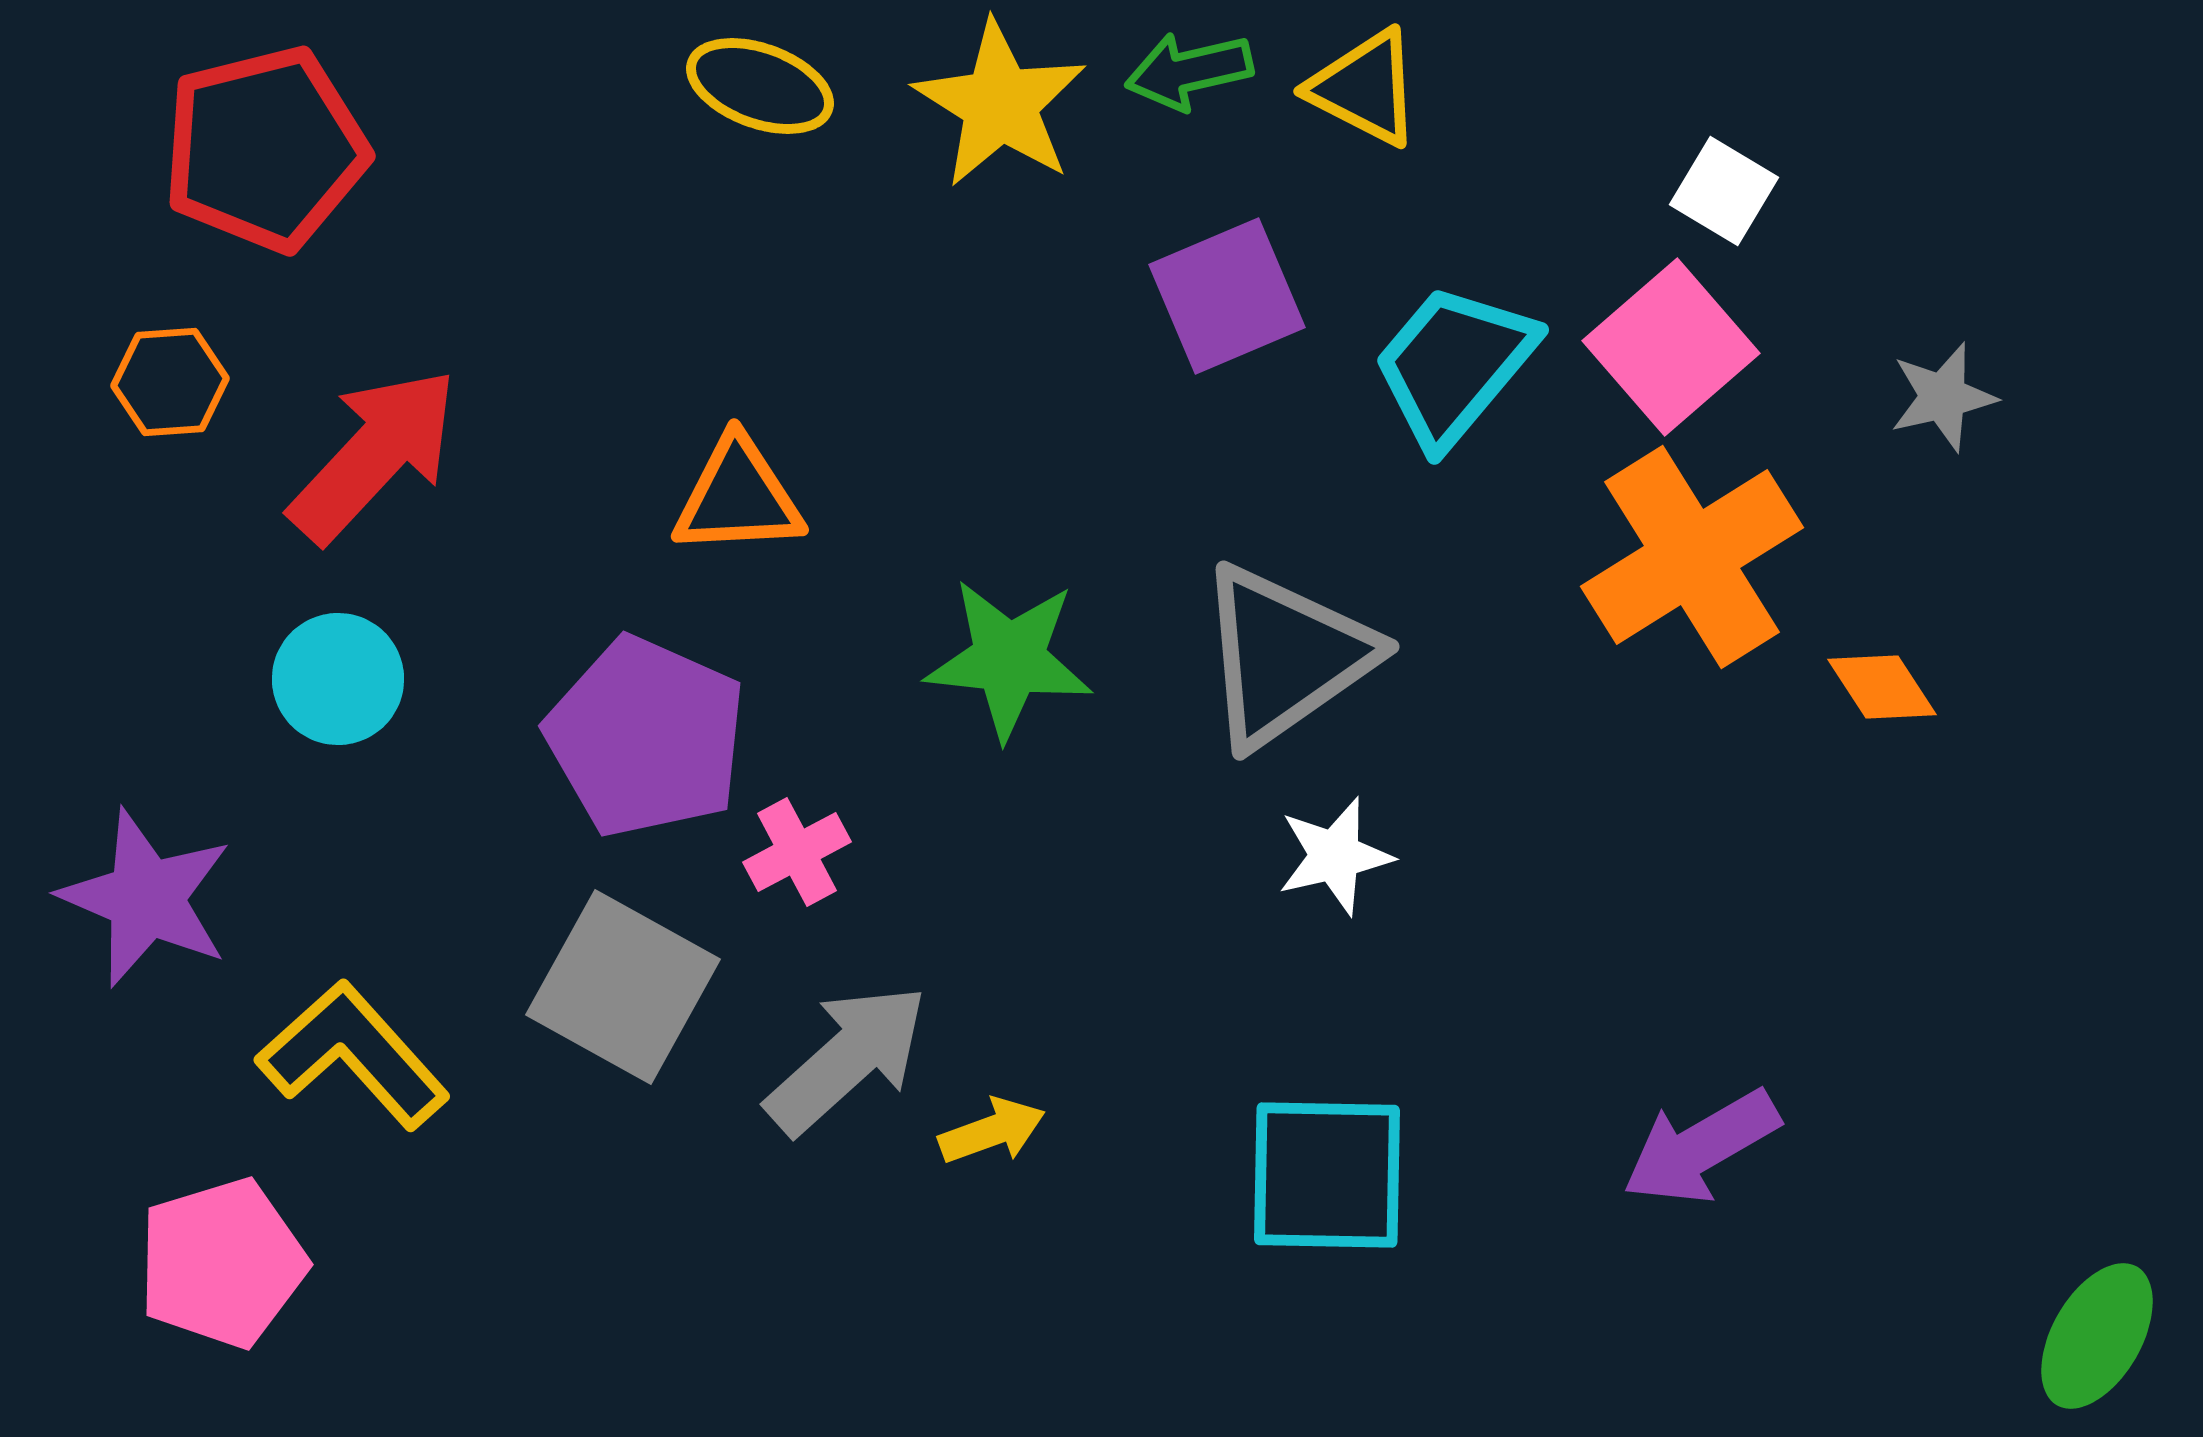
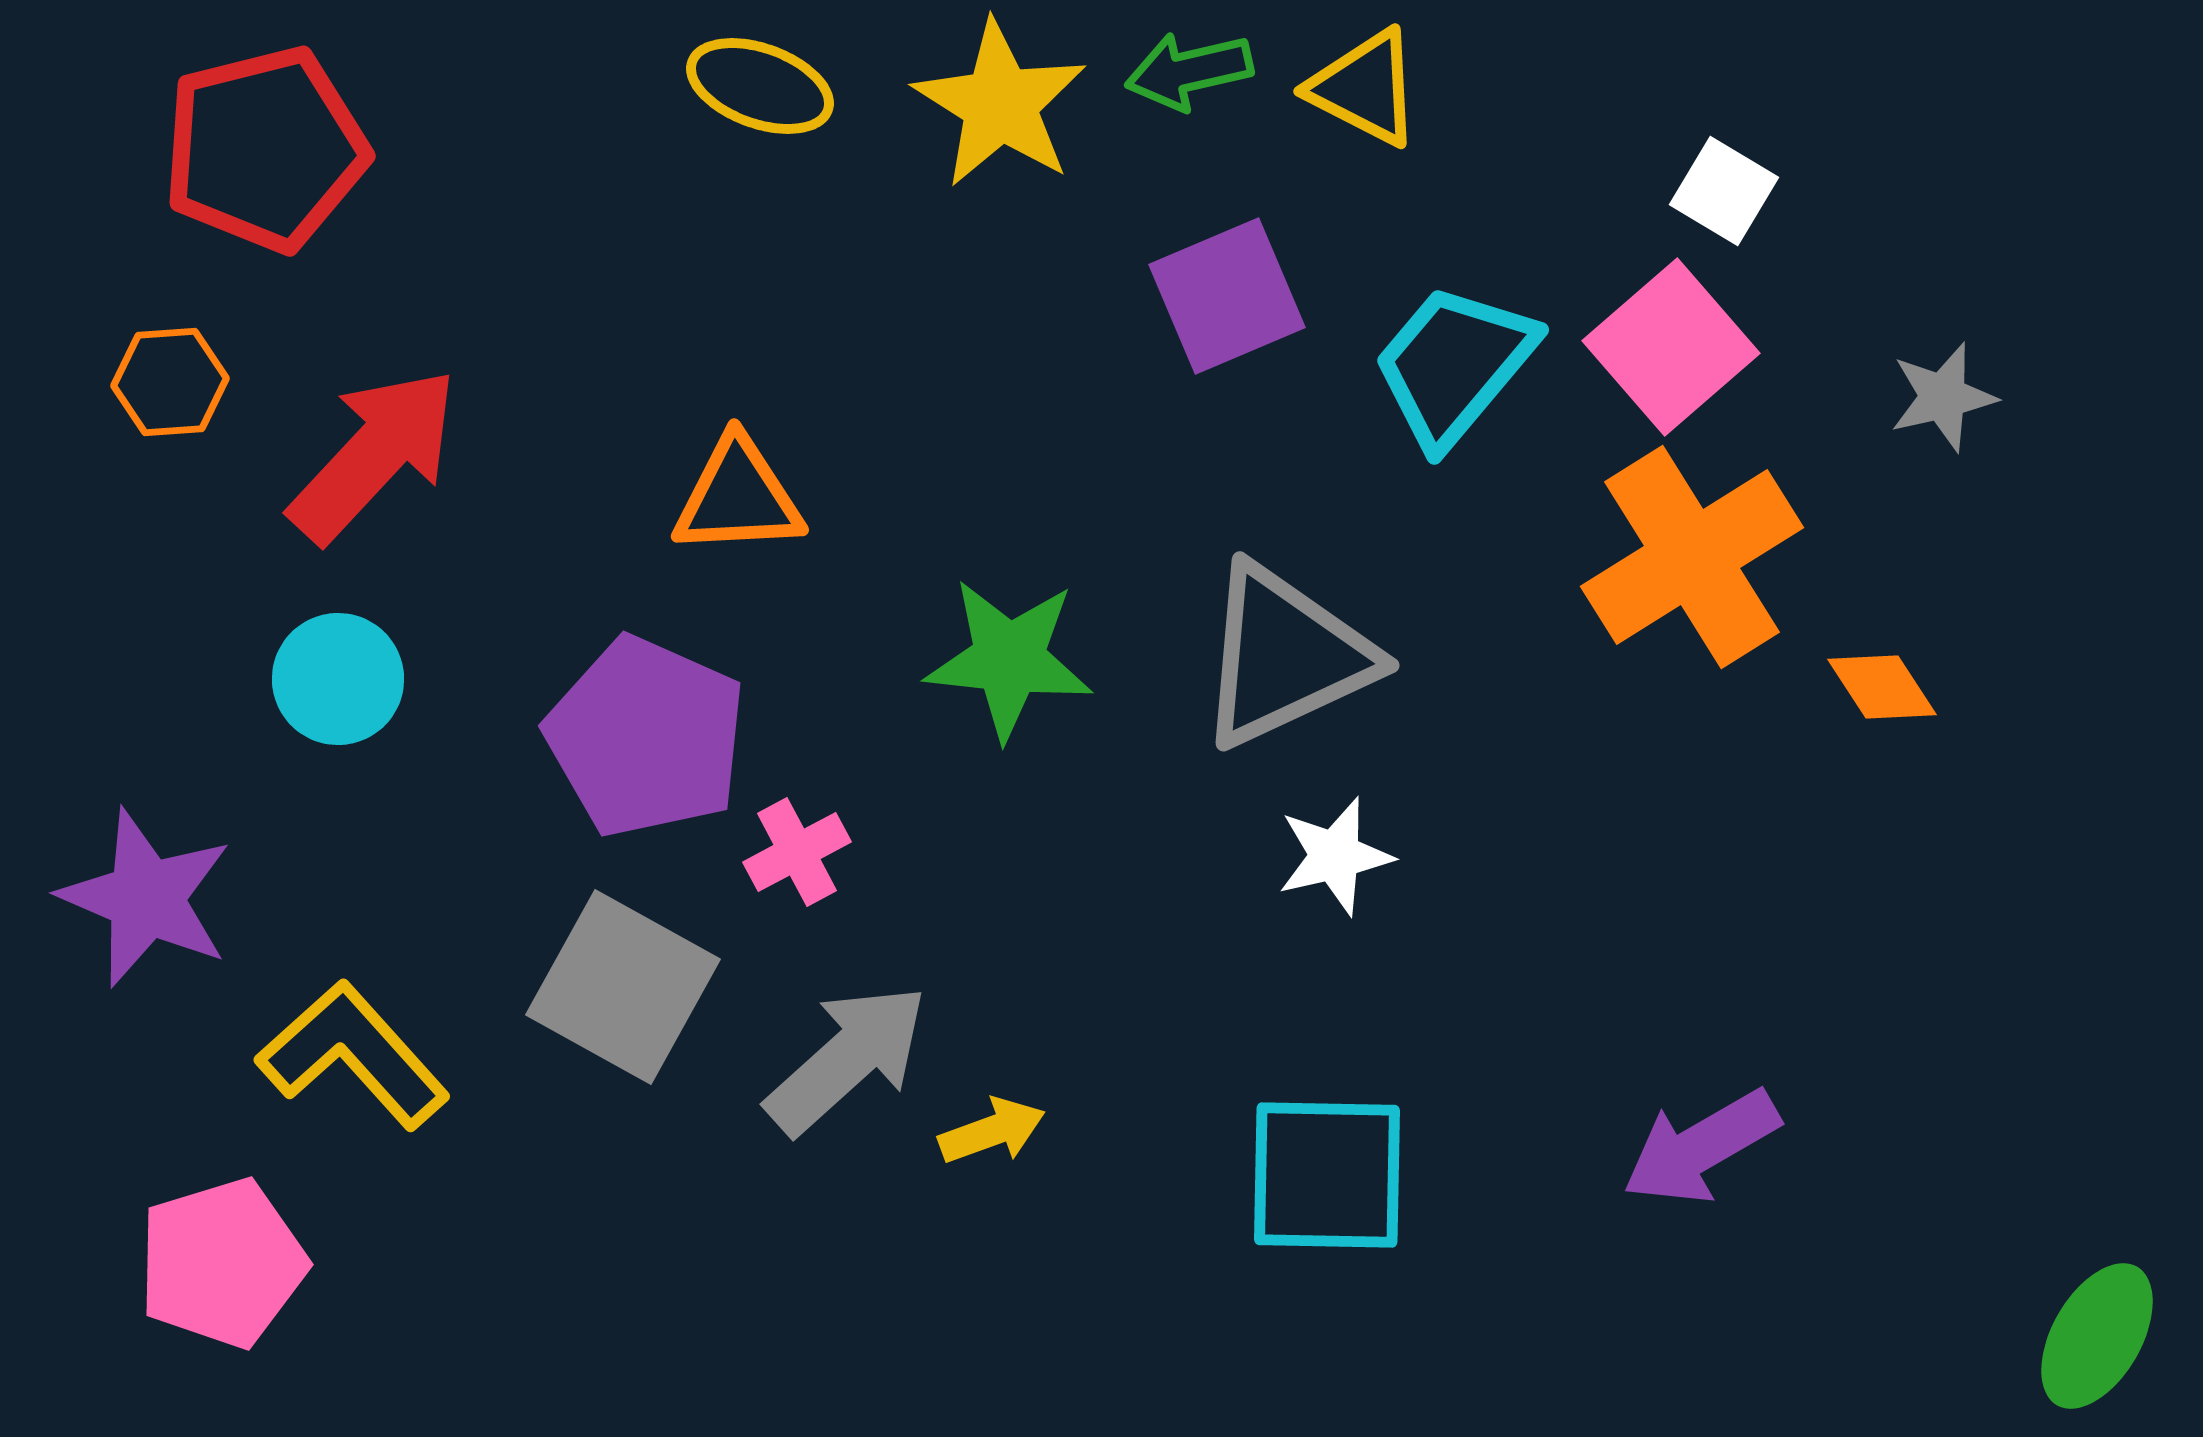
gray triangle: rotated 10 degrees clockwise
